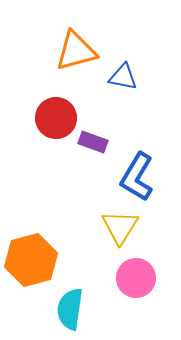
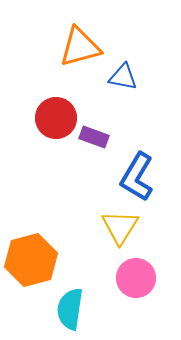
orange triangle: moved 4 px right, 4 px up
purple rectangle: moved 1 px right, 5 px up
